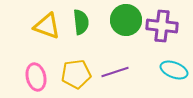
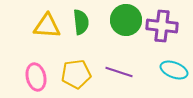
yellow triangle: rotated 16 degrees counterclockwise
purple line: moved 4 px right; rotated 36 degrees clockwise
